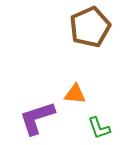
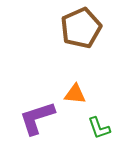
brown pentagon: moved 9 px left, 1 px down
